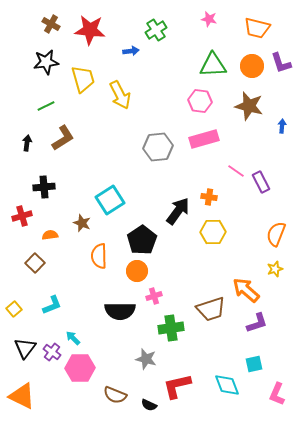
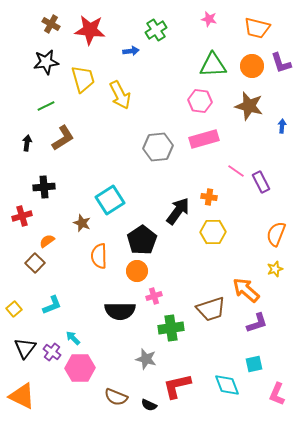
orange semicircle at (50, 235): moved 3 px left, 6 px down; rotated 28 degrees counterclockwise
brown semicircle at (115, 395): moved 1 px right, 2 px down
